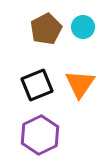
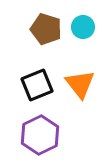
brown pentagon: rotated 28 degrees counterclockwise
orange triangle: rotated 12 degrees counterclockwise
